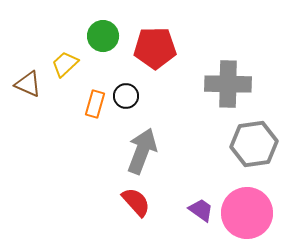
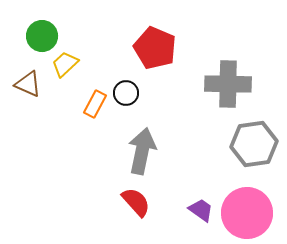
green circle: moved 61 px left
red pentagon: rotated 24 degrees clockwise
black circle: moved 3 px up
orange rectangle: rotated 12 degrees clockwise
gray arrow: rotated 9 degrees counterclockwise
